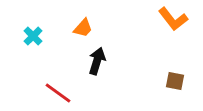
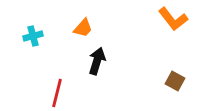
cyan cross: rotated 30 degrees clockwise
brown square: rotated 18 degrees clockwise
red line: moved 1 px left; rotated 68 degrees clockwise
